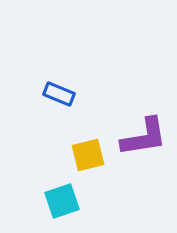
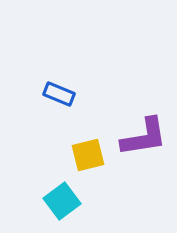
cyan square: rotated 18 degrees counterclockwise
